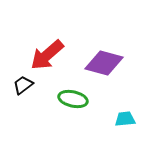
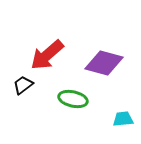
cyan trapezoid: moved 2 px left
